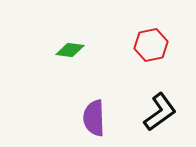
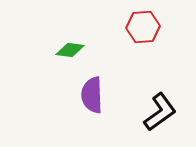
red hexagon: moved 8 px left, 18 px up; rotated 8 degrees clockwise
purple semicircle: moved 2 px left, 23 px up
